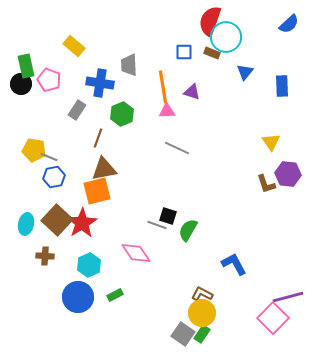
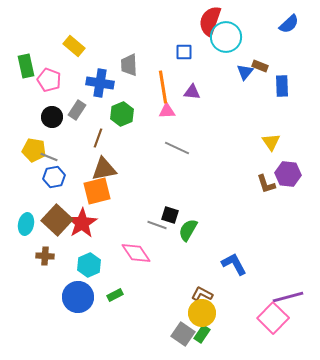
brown rectangle at (212, 53): moved 48 px right, 13 px down
black circle at (21, 84): moved 31 px right, 33 px down
purple triangle at (192, 92): rotated 12 degrees counterclockwise
black square at (168, 216): moved 2 px right, 1 px up
